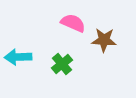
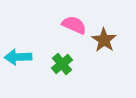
pink semicircle: moved 1 px right, 2 px down
brown star: rotated 30 degrees clockwise
